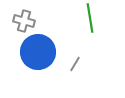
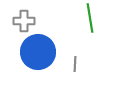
gray cross: rotated 15 degrees counterclockwise
gray line: rotated 28 degrees counterclockwise
